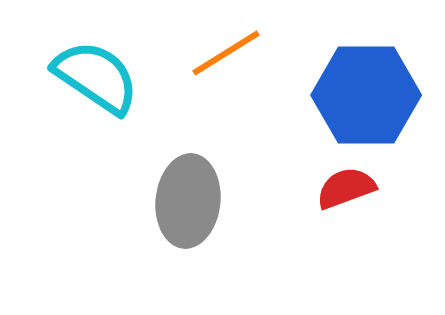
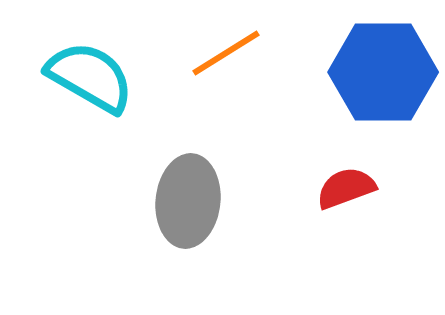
cyan semicircle: moved 6 px left; rotated 4 degrees counterclockwise
blue hexagon: moved 17 px right, 23 px up
